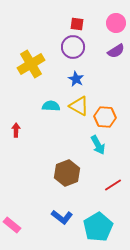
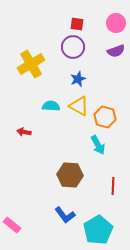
purple semicircle: rotated 12 degrees clockwise
blue star: moved 2 px right; rotated 21 degrees clockwise
orange hexagon: rotated 10 degrees clockwise
red arrow: moved 8 px right, 2 px down; rotated 80 degrees counterclockwise
brown hexagon: moved 3 px right, 2 px down; rotated 25 degrees clockwise
red line: moved 1 px down; rotated 54 degrees counterclockwise
blue L-shape: moved 3 px right, 2 px up; rotated 15 degrees clockwise
cyan pentagon: moved 3 px down
